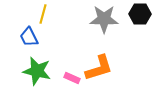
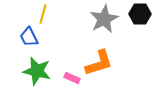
gray star: rotated 28 degrees counterclockwise
orange L-shape: moved 5 px up
